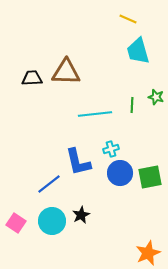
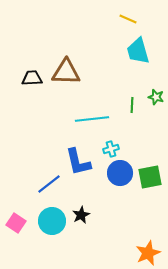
cyan line: moved 3 px left, 5 px down
